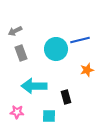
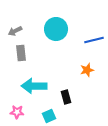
blue line: moved 14 px right
cyan circle: moved 20 px up
gray rectangle: rotated 14 degrees clockwise
cyan square: rotated 24 degrees counterclockwise
